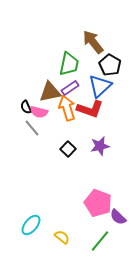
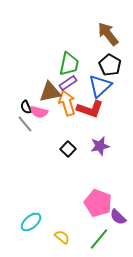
brown arrow: moved 15 px right, 8 px up
purple rectangle: moved 2 px left, 5 px up
orange arrow: moved 5 px up
gray line: moved 7 px left, 4 px up
cyan ellipse: moved 3 px up; rotated 10 degrees clockwise
green line: moved 1 px left, 2 px up
